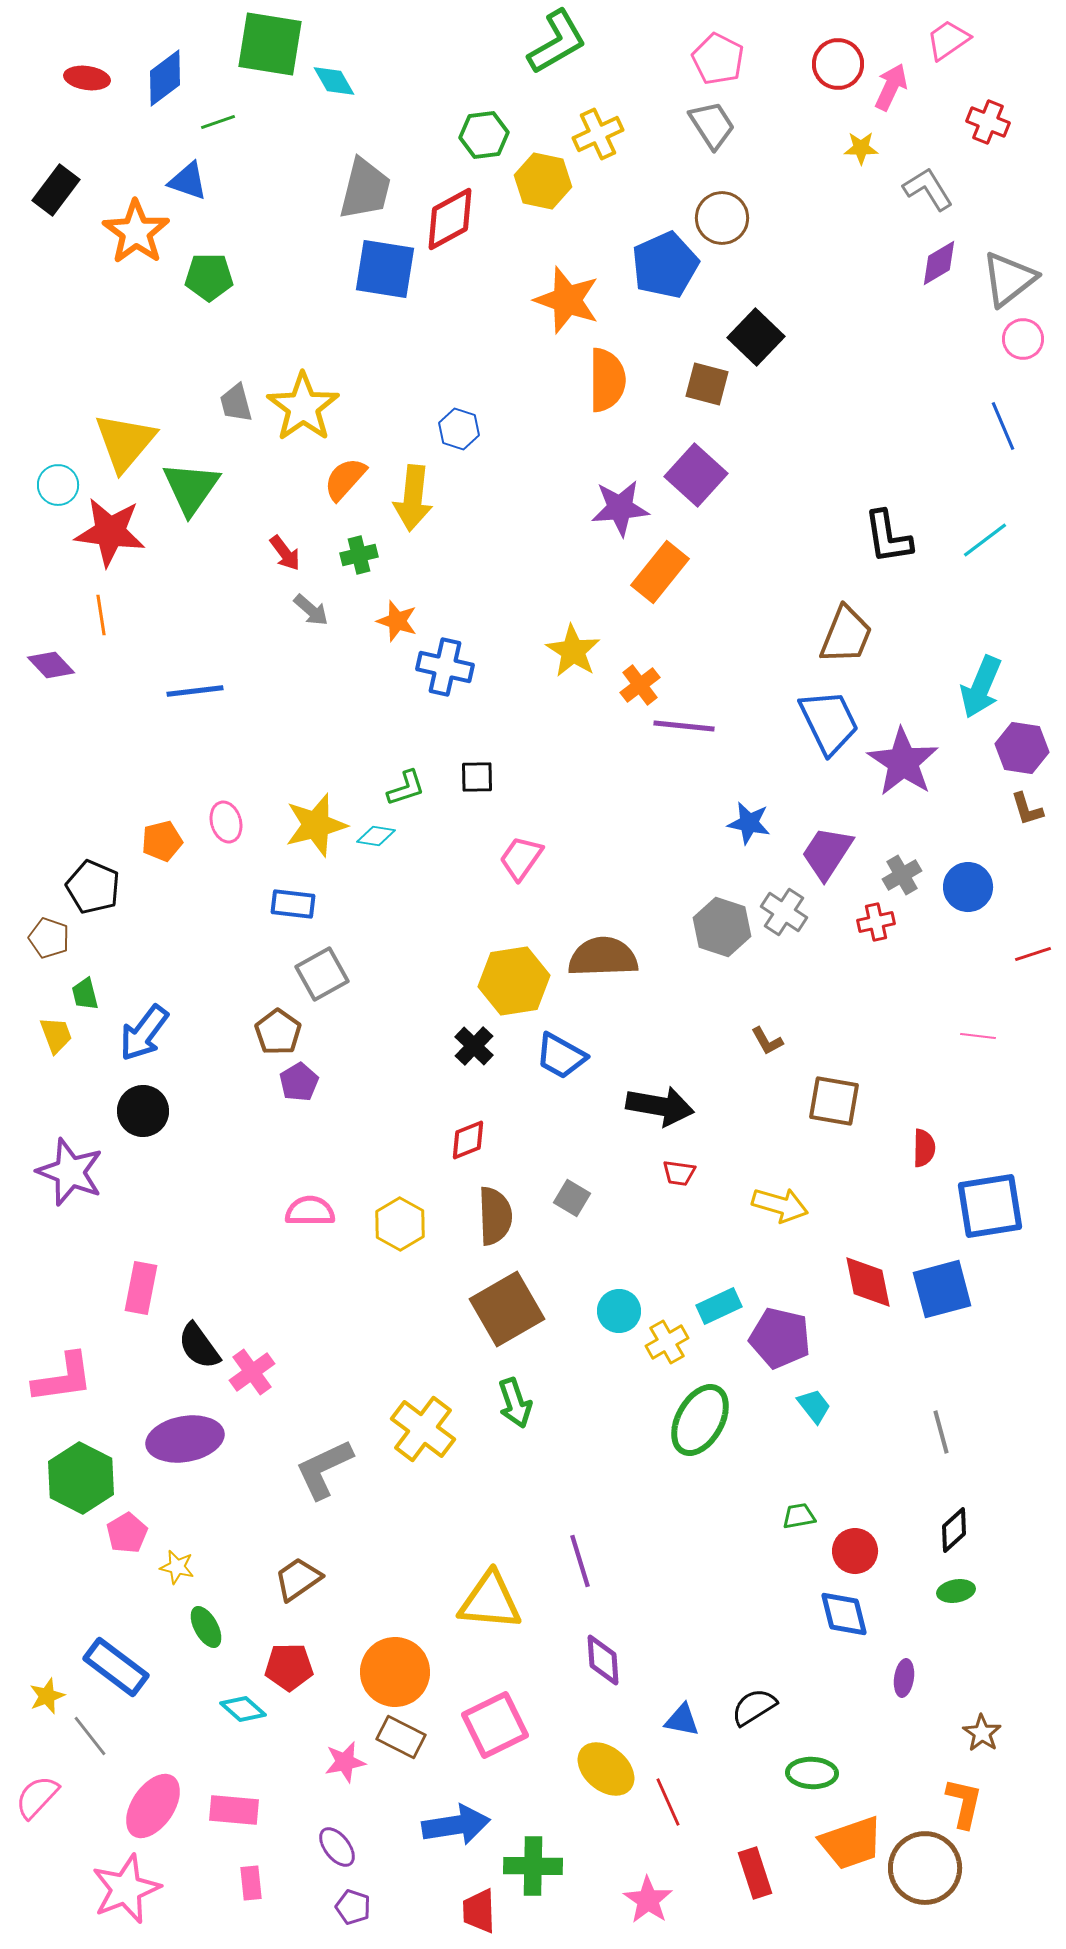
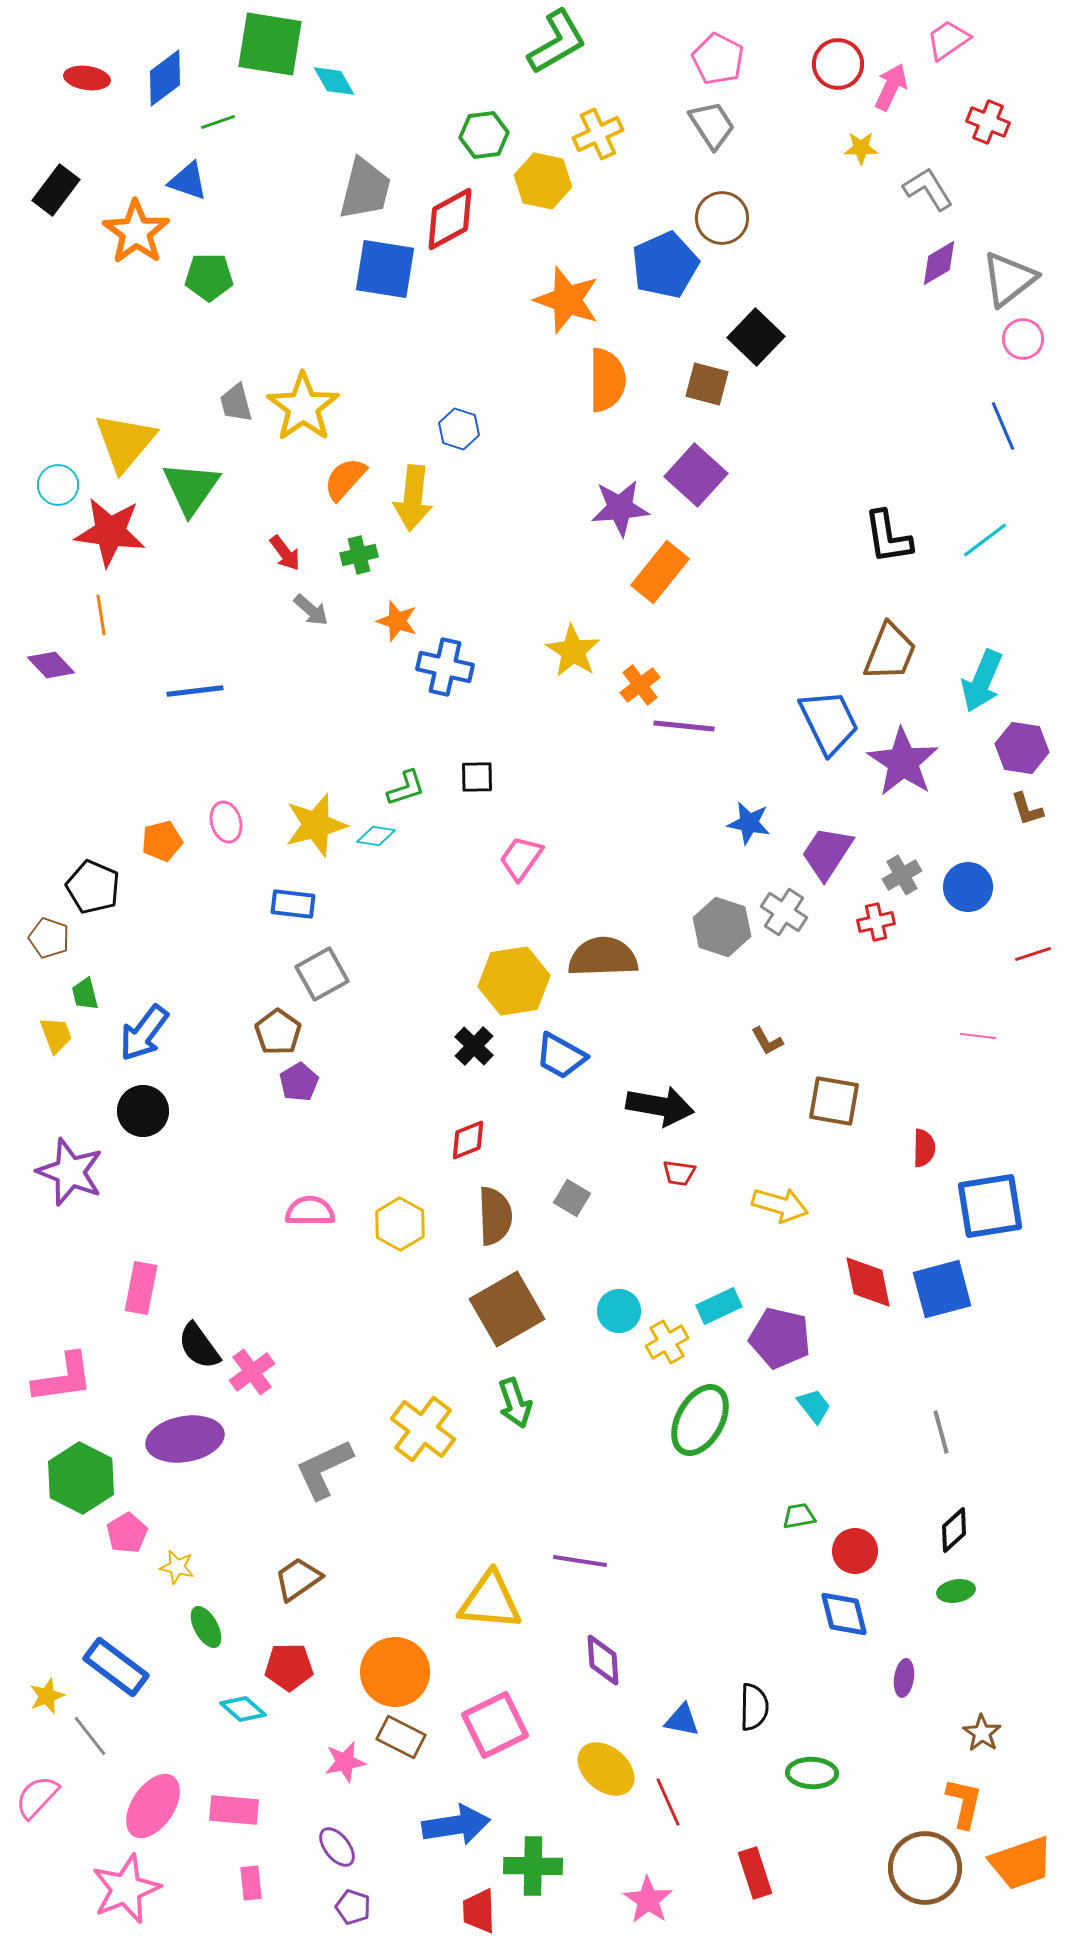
brown trapezoid at (846, 635): moved 44 px right, 17 px down
cyan arrow at (981, 687): moved 1 px right, 6 px up
purple line at (580, 1561): rotated 64 degrees counterclockwise
black semicircle at (754, 1707): rotated 123 degrees clockwise
orange trapezoid at (851, 1843): moved 170 px right, 20 px down
